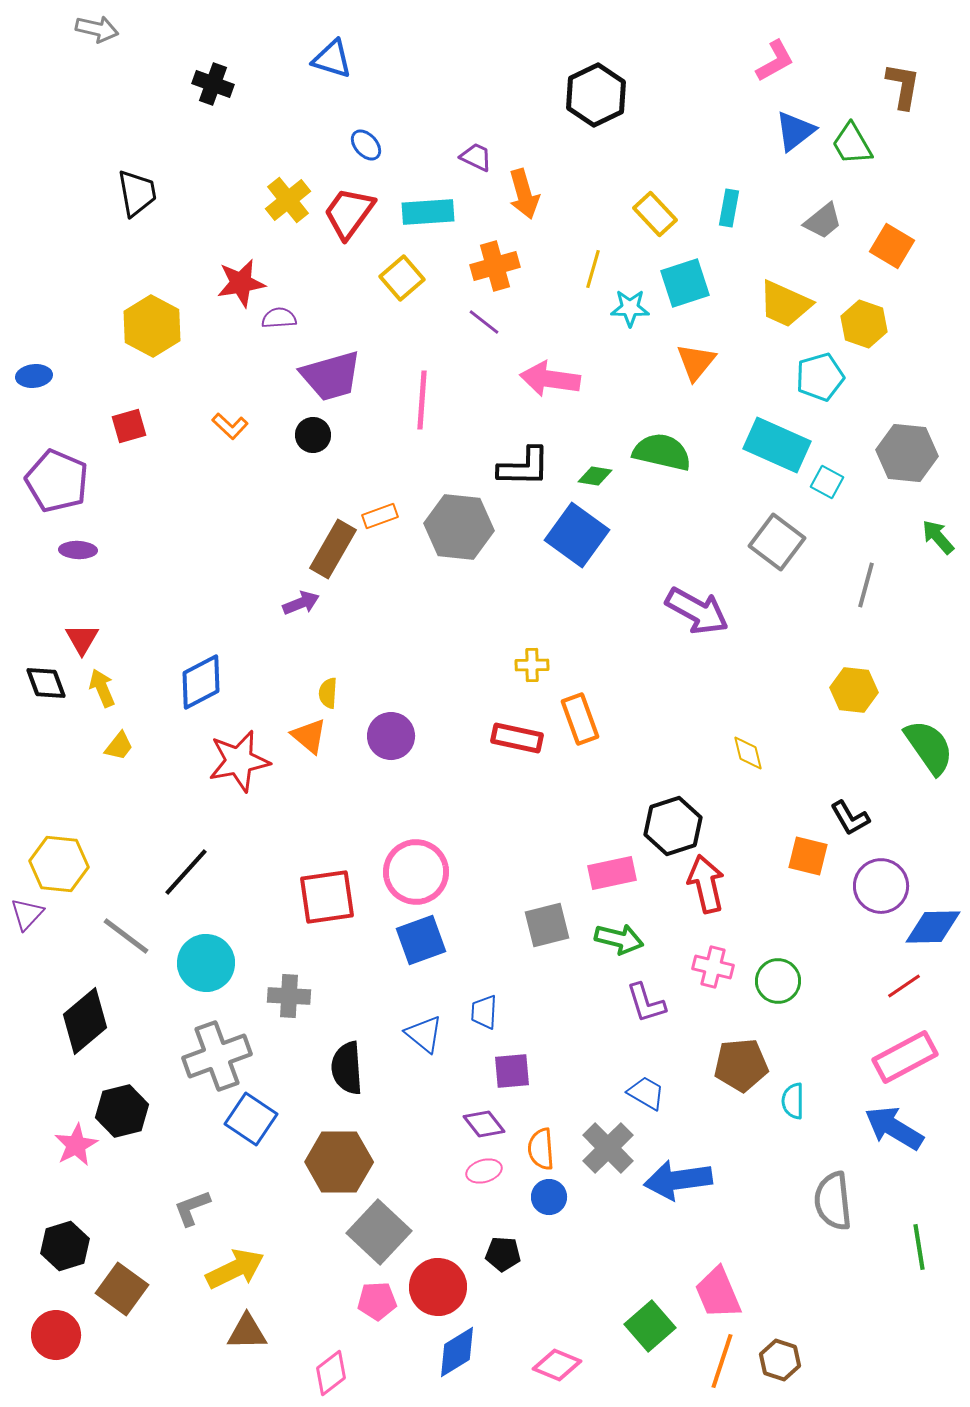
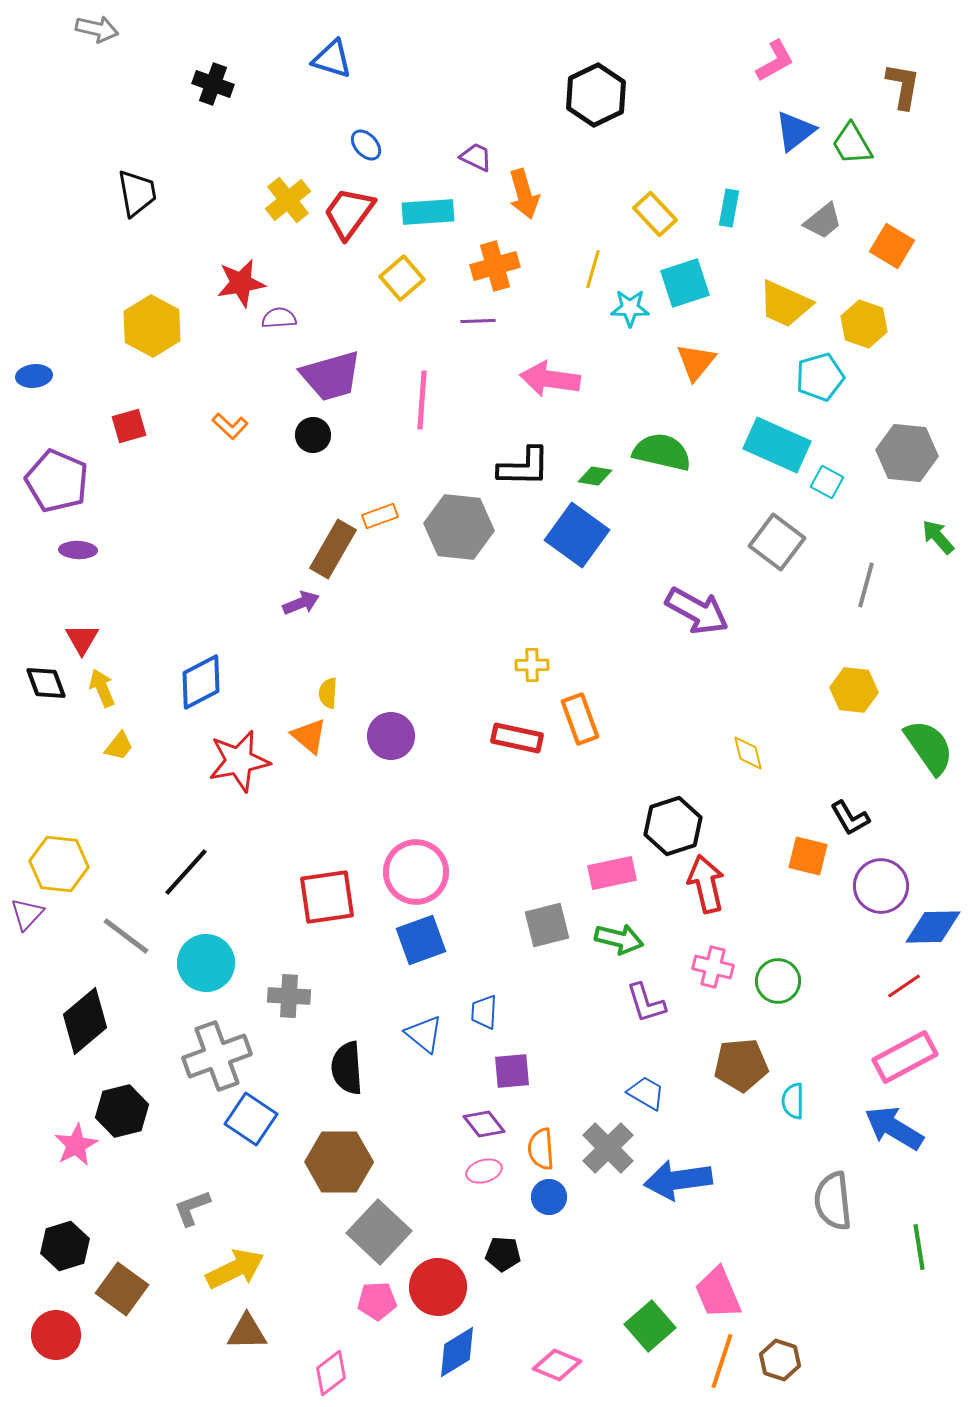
purple line at (484, 322): moved 6 px left, 1 px up; rotated 40 degrees counterclockwise
